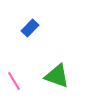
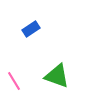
blue rectangle: moved 1 px right, 1 px down; rotated 12 degrees clockwise
